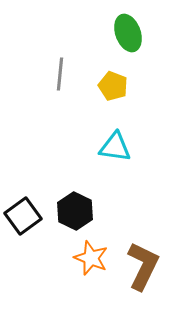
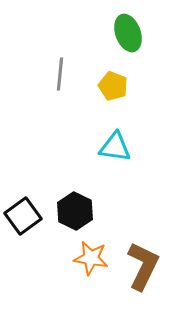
orange star: rotated 12 degrees counterclockwise
